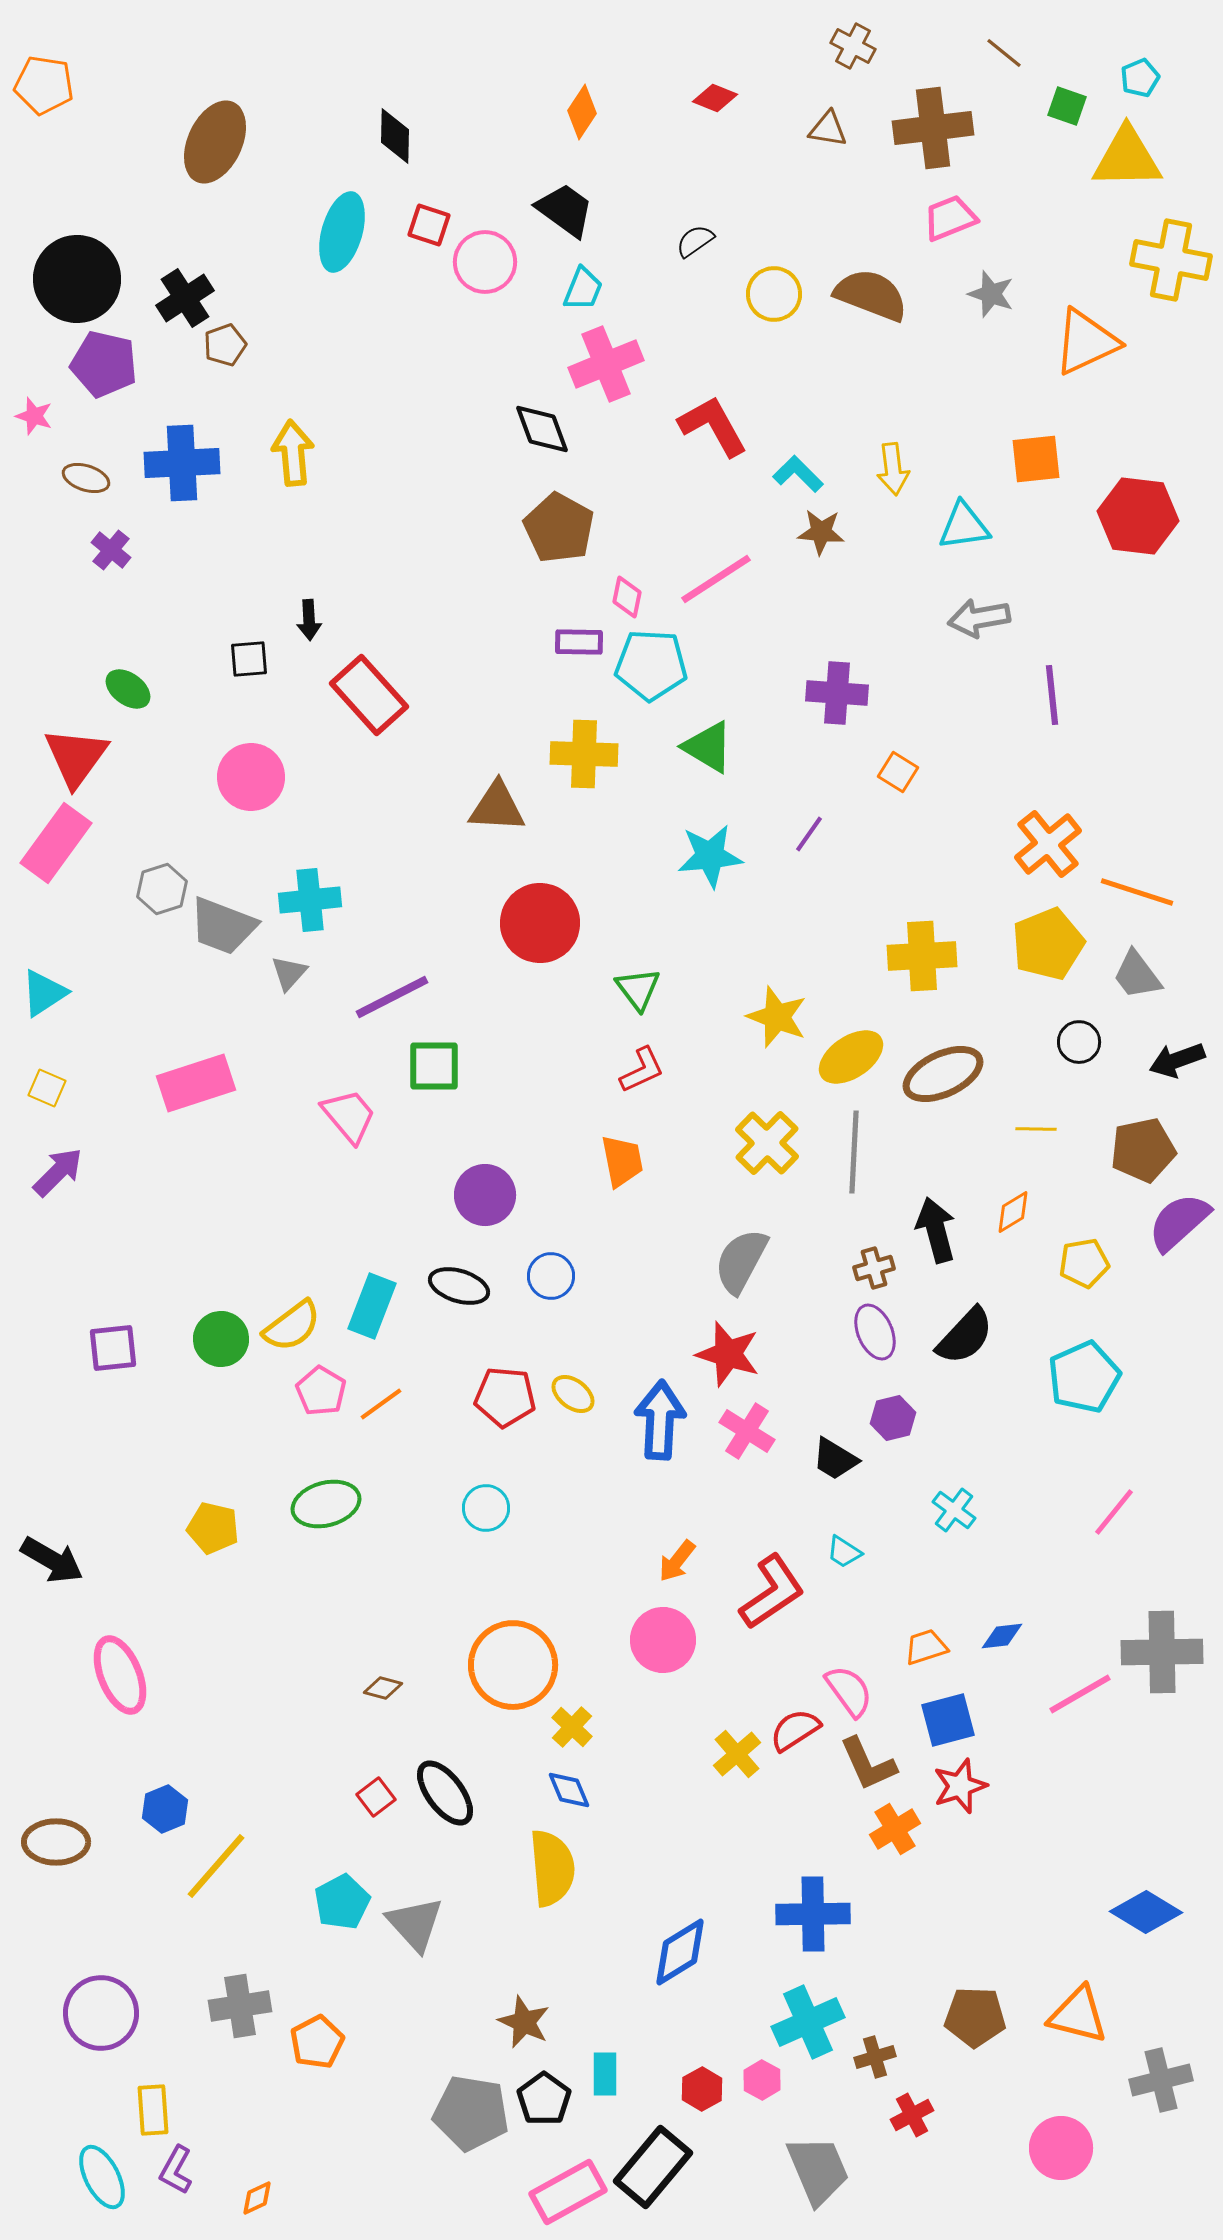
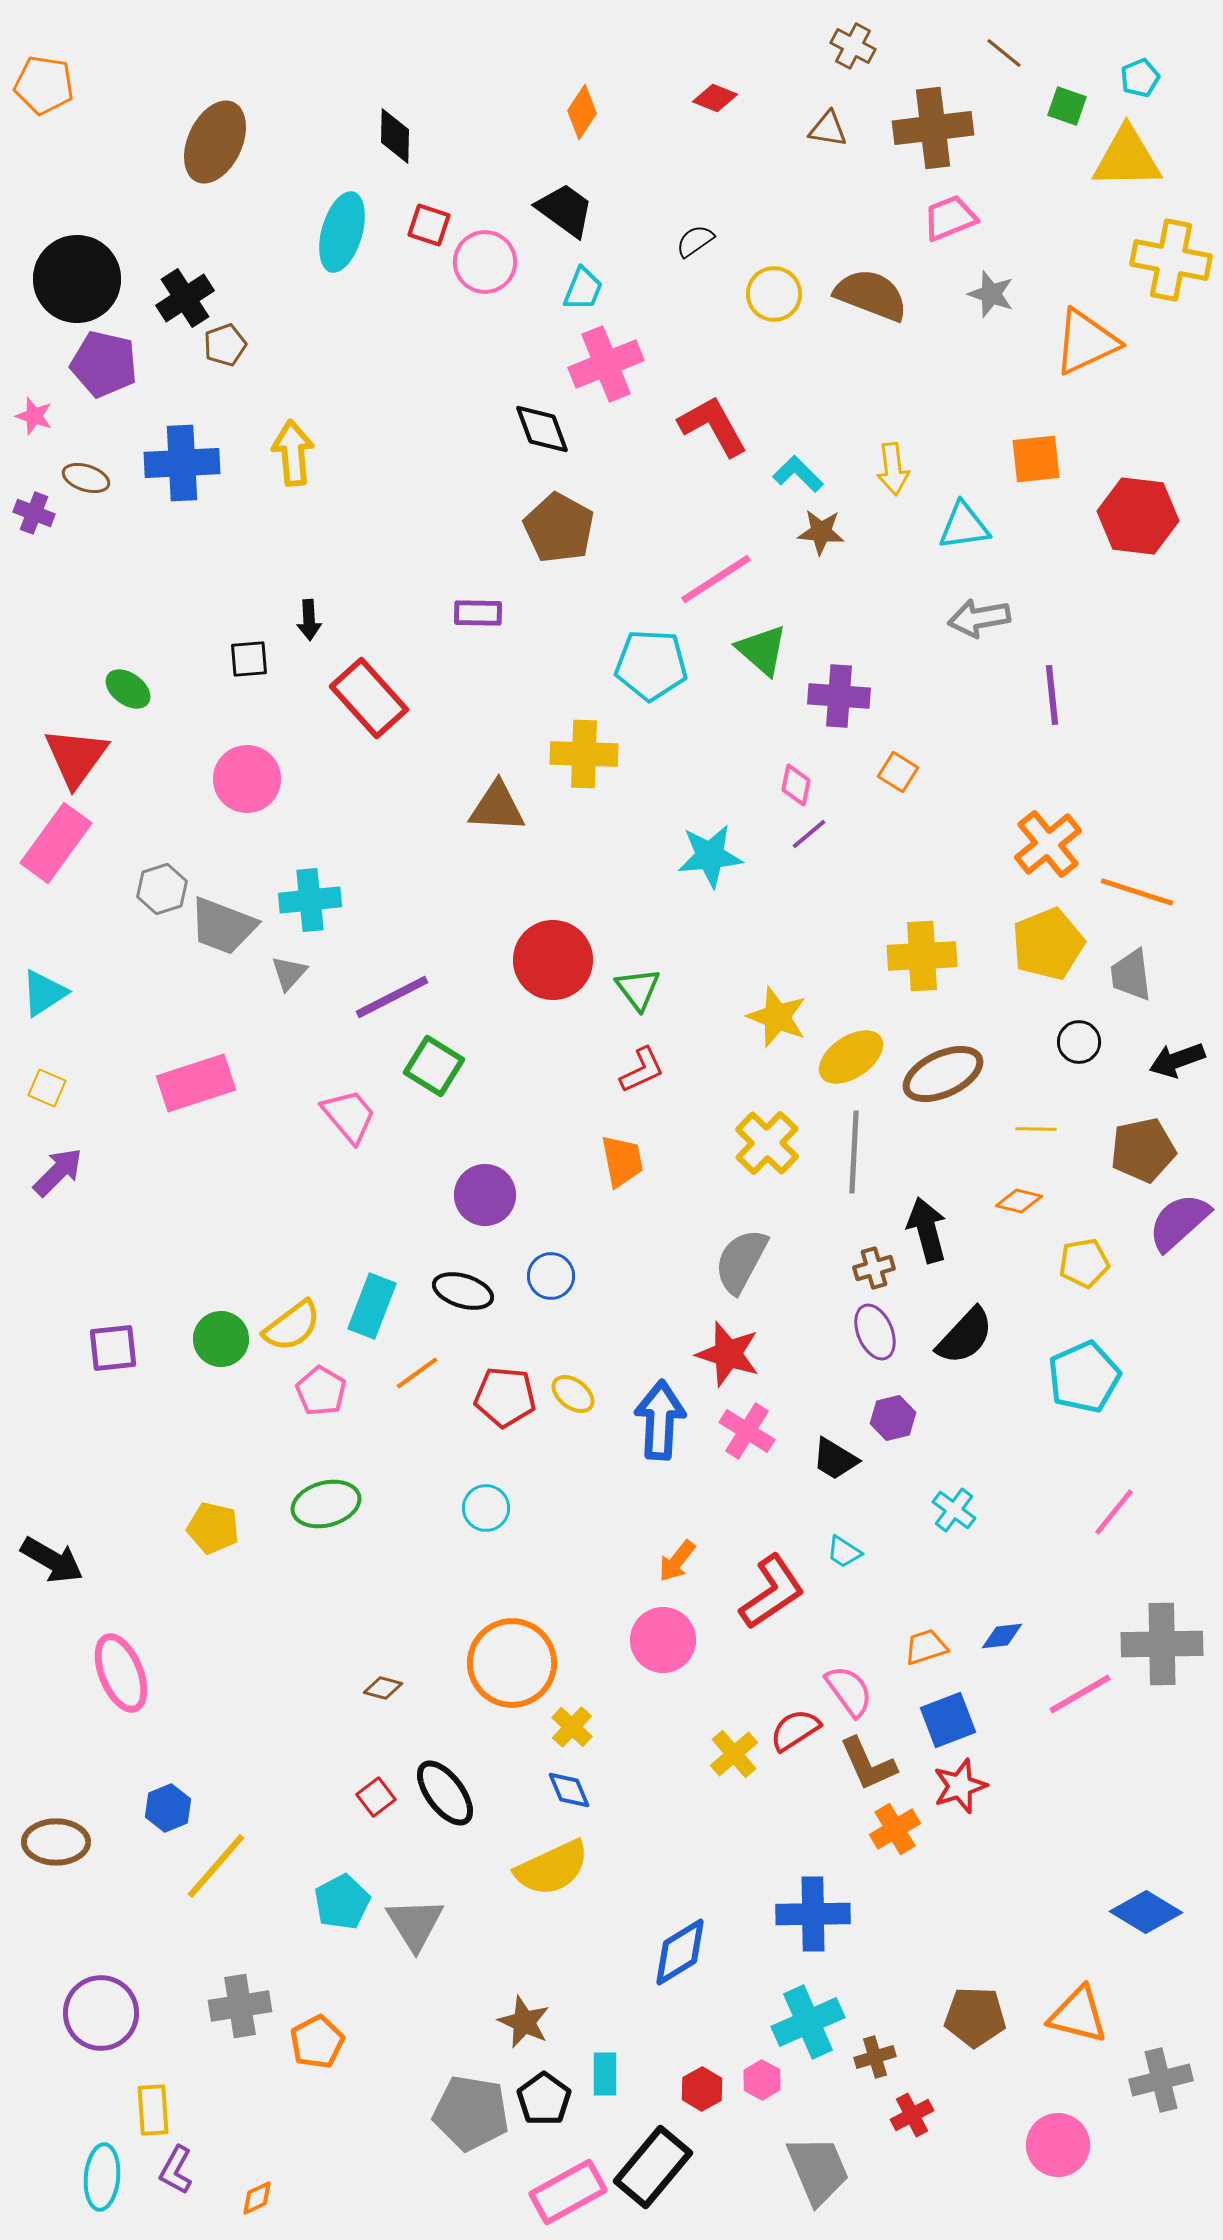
purple cross at (111, 550): moved 77 px left, 37 px up; rotated 18 degrees counterclockwise
pink diamond at (627, 597): moved 169 px right, 188 px down
purple rectangle at (579, 642): moved 101 px left, 29 px up
purple cross at (837, 693): moved 2 px right, 3 px down
red rectangle at (369, 695): moved 3 px down
green triangle at (708, 747): moved 54 px right, 97 px up; rotated 10 degrees clockwise
pink circle at (251, 777): moved 4 px left, 2 px down
purple line at (809, 834): rotated 15 degrees clockwise
red circle at (540, 923): moved 13 px right, 37 px down
gray trapezoid at (1137, 975): moved 6 px left; rotated 30 degrees clockwise
green square at (434, 1066): rotated 32 degrees clockwise
orange diamond at (1013, 1212): moved 6 px right, 11 px up; rotated 45 degrees clockwise
black arrow at (936, 1230): moved 9 px left
black ellipse at (459, 1286): moved 4 px right, 5 px down
orange line at (381, 1404): moved 36 px right, 31 px up
gray cross at (1162, 1652): moved 8 px up
orange circle at (513, 1665): moved 1 px left, 2 px up
pink ellipse at (120, 1675): moved 1 px right, 2 px up
blue square at (948, 1720): rotated 6 degrees counterclockwise
yellow cross at (737, 1754): moved 3 px left
blue hexagon at (165, 1809): moved 3 px right, 1 px up
yellow semicircle at (552, 1868): rotated 70 degrees clockwise
gray triangle at (415, 1924): rotated 10 degrees clockwise
pink circle at (1061, 2148): moved 3 px left, 3 px up
cyan ellipse at (102, 2177): rotated 32 degrees clockwise
